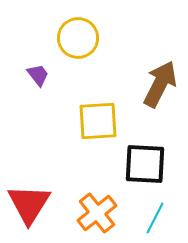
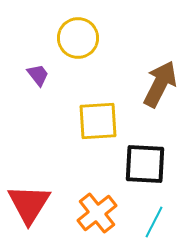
cyan line: moved 1 px left, 4 px down
